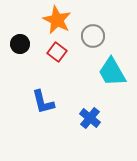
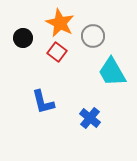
orange star: moved 3 px right, 3 px down
black circle: moved 3 px right, 6 px up
